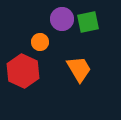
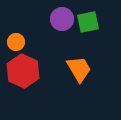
orange circle: moved 24 px left
